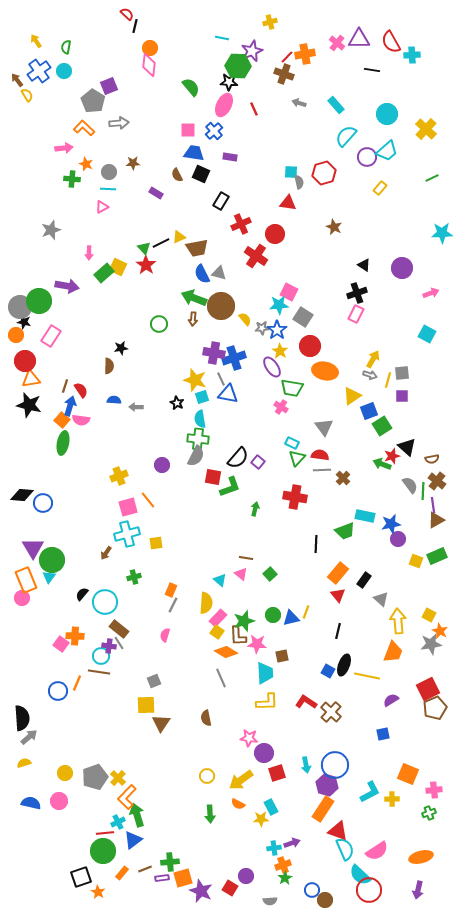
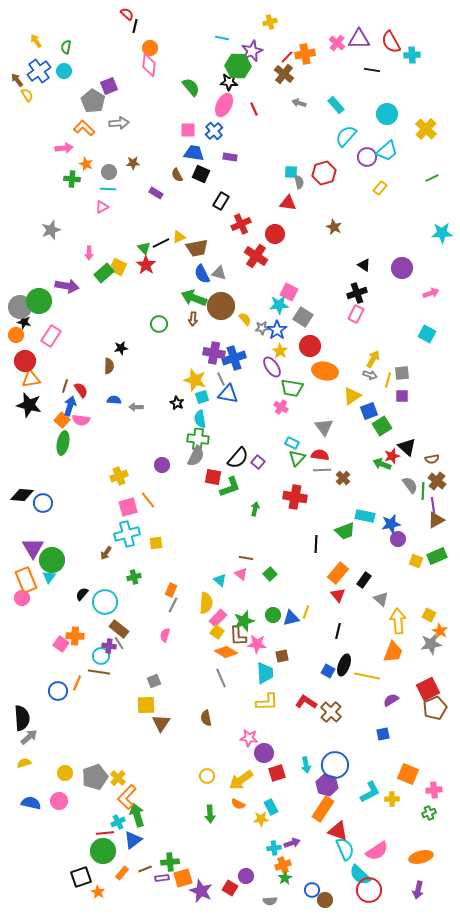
brown cross at (284, 74): rotated 18 degrees clockwise
